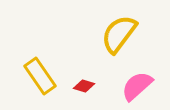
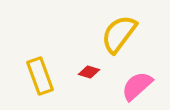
yellow rectangle: rotated 15 degrees clockwise
red diamond: moved 5 px right, 14 px up
